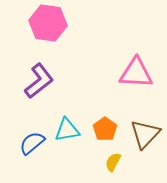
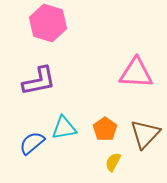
pink hexagon: rotated 9 degrees clockwise
purple L-shape: rotated 27 degrees clockwise
cyan triangle: moved 3 px left, 2 px up
